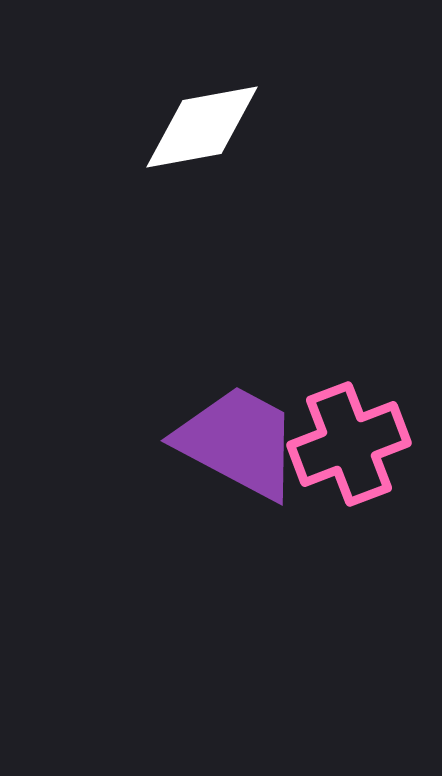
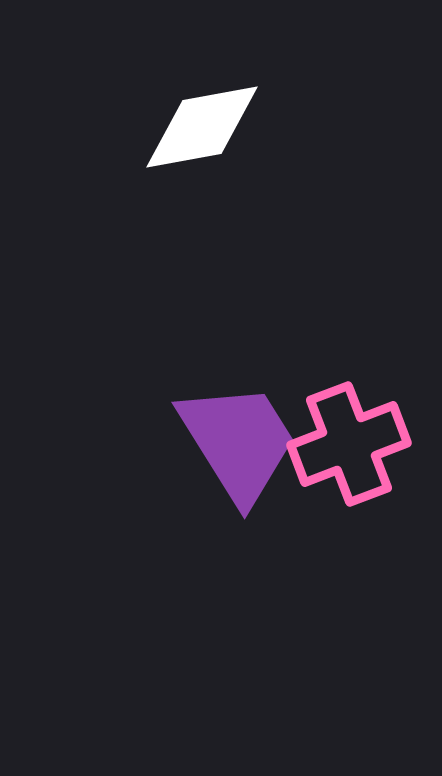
purple trapezoid: rotated 30 degrees clockwise
